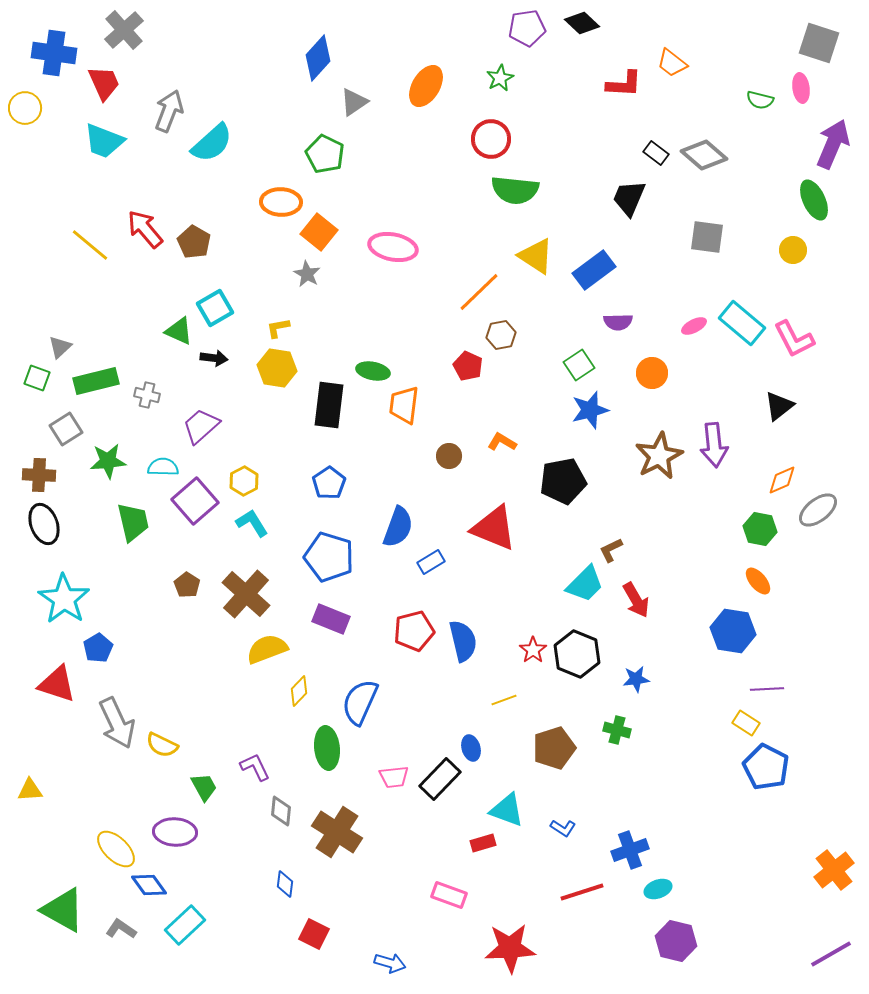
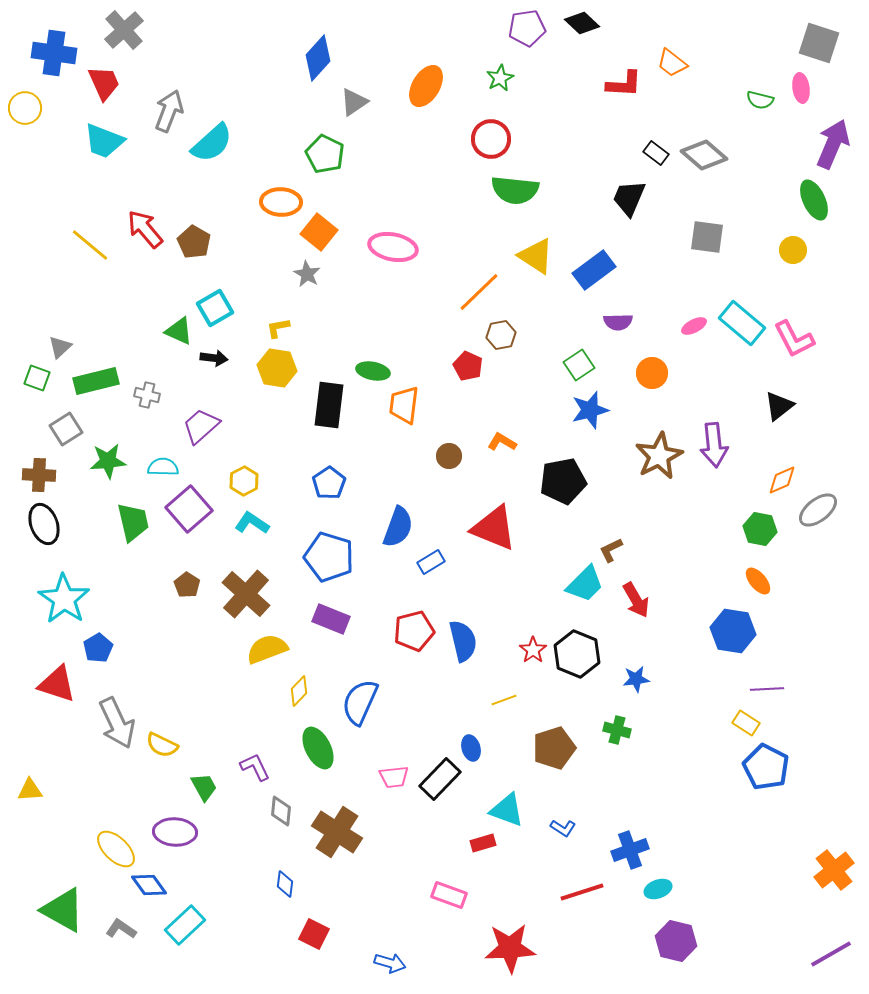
purple square at (195, 501): moved 6 px left, 8 px down
cyan L-shape at (252, 523): rotated 24 degrees counterclockwise
green ellipse at (327, 748): moved 9 px left; rotated 21 degrees counterclockwise
